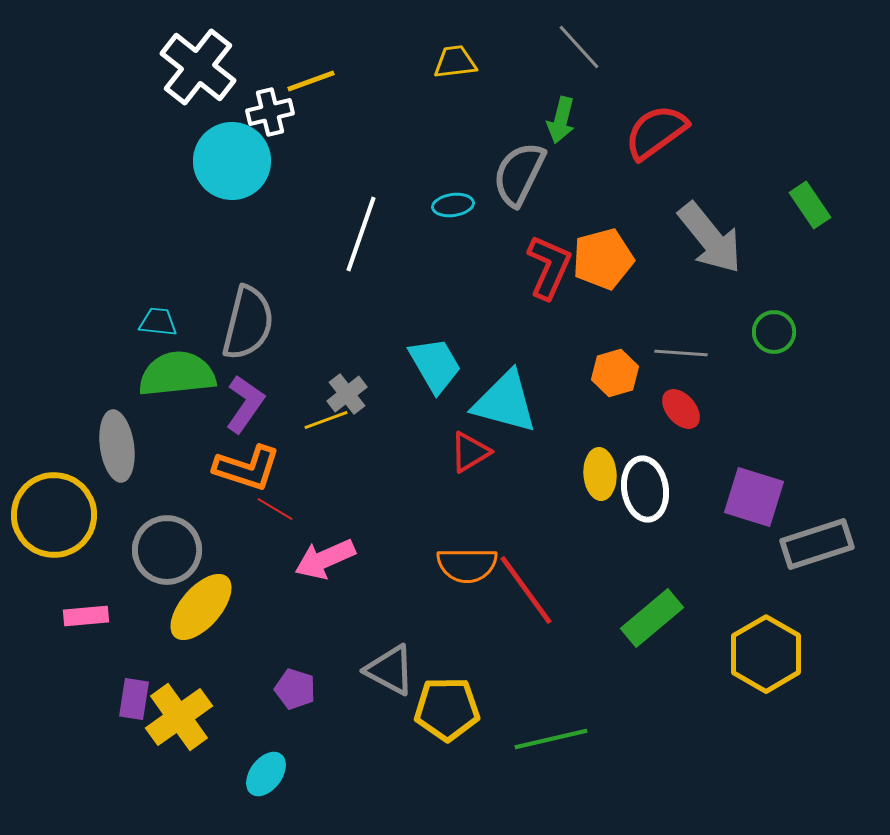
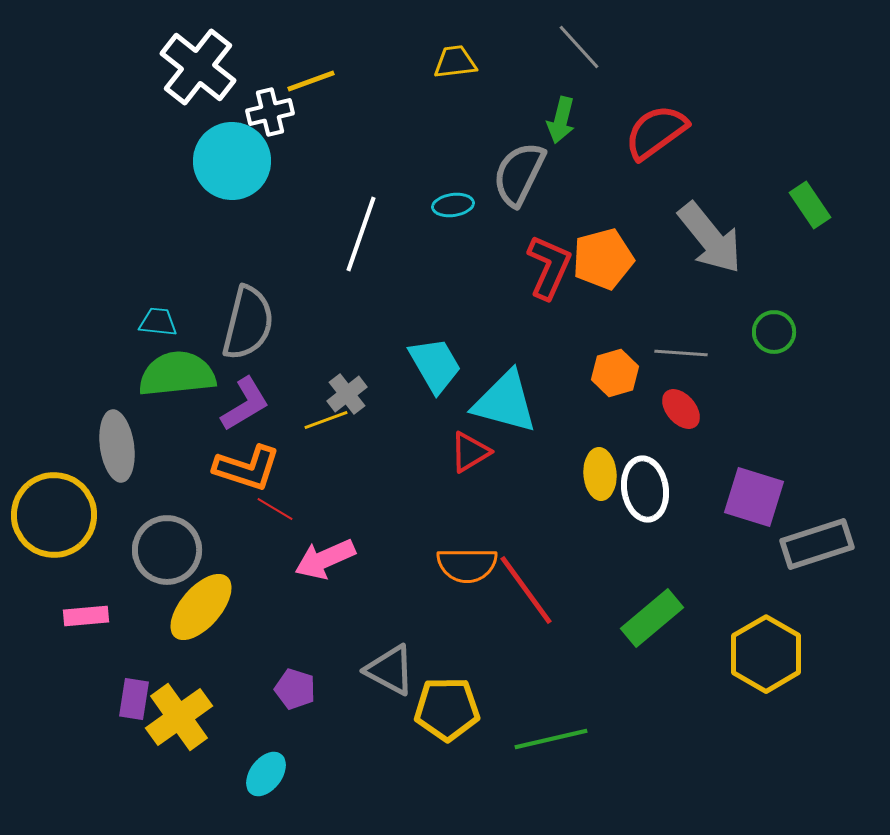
purple L-shape at (245, 404): rotated 24 degrees clockwise
